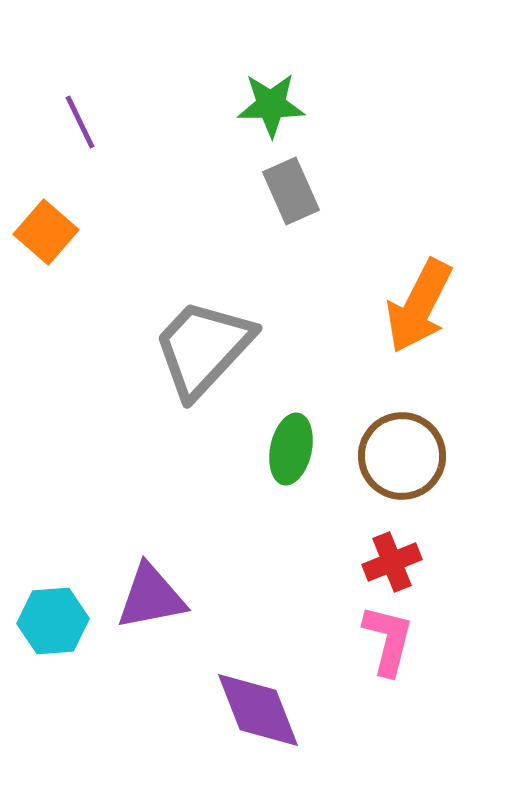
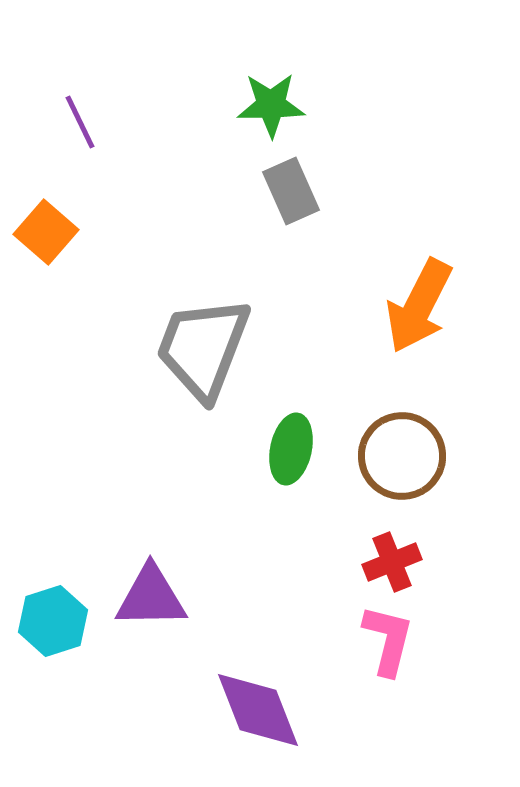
gray trapezoid: rotated 22 degrees counterclockwise
purple triangle: rotated 10 degrees clockwise
cyan hexagon: rotated 14 degrees counterclockwise
